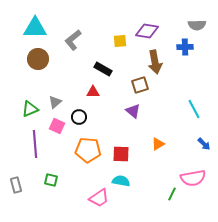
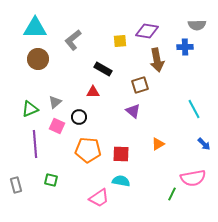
brown arrow: moved 2 px right, 2 px up
